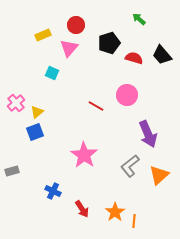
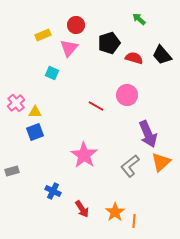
yellow triangle: moved 2 px left; rotated 40 degrees clockwise
orange triangle: moved 2 px right, 13 px up
